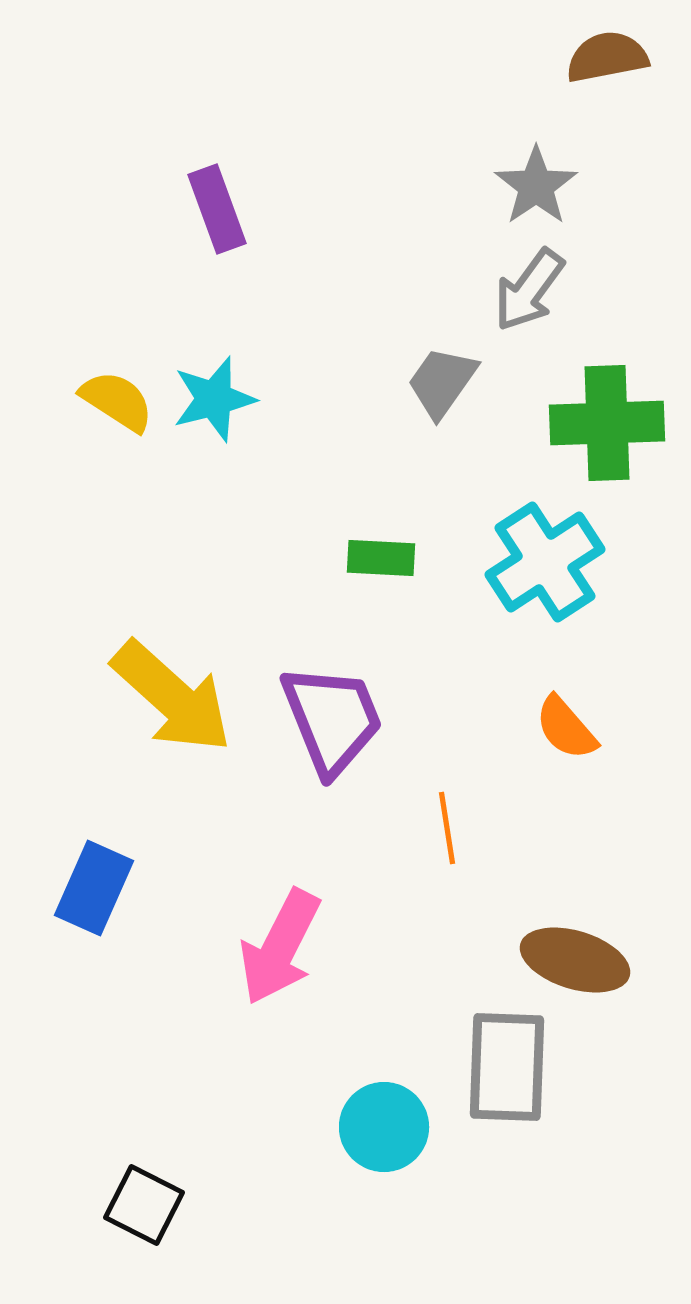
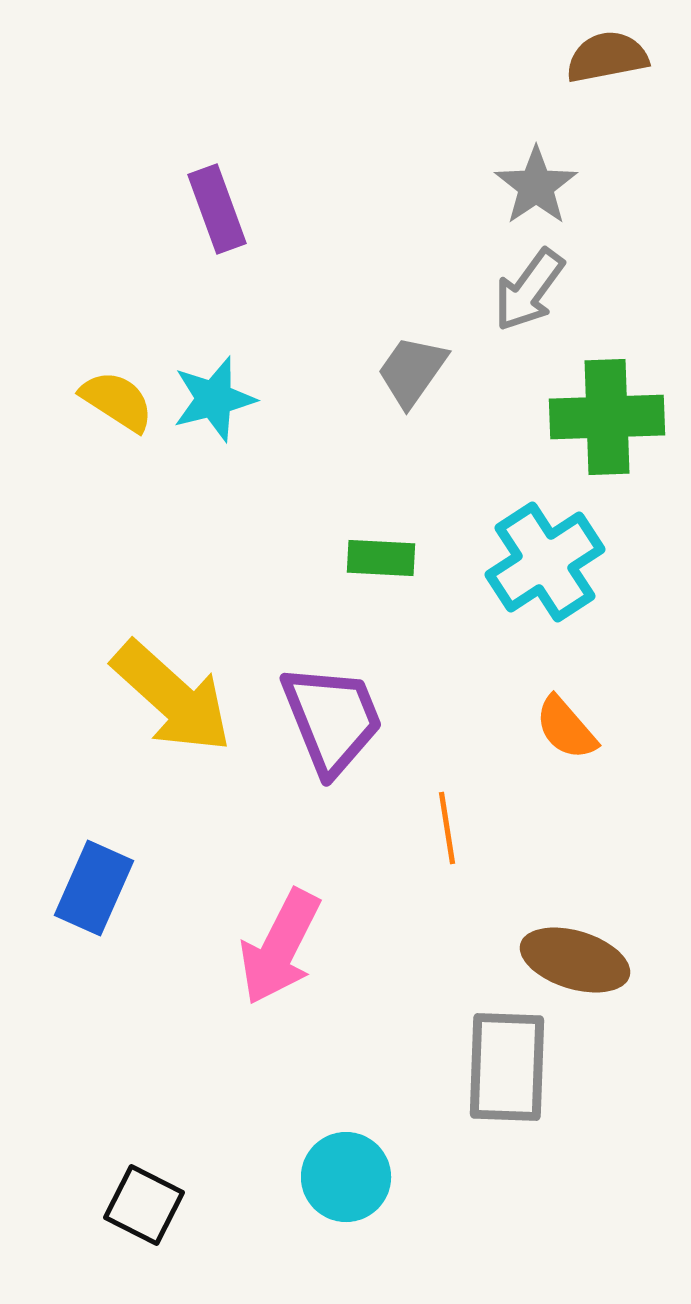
gray trapezoid: moved 30 px left, 11 px up
green cross: moved 6 px up
cyan circle: moved 38 px left, 50 px down
